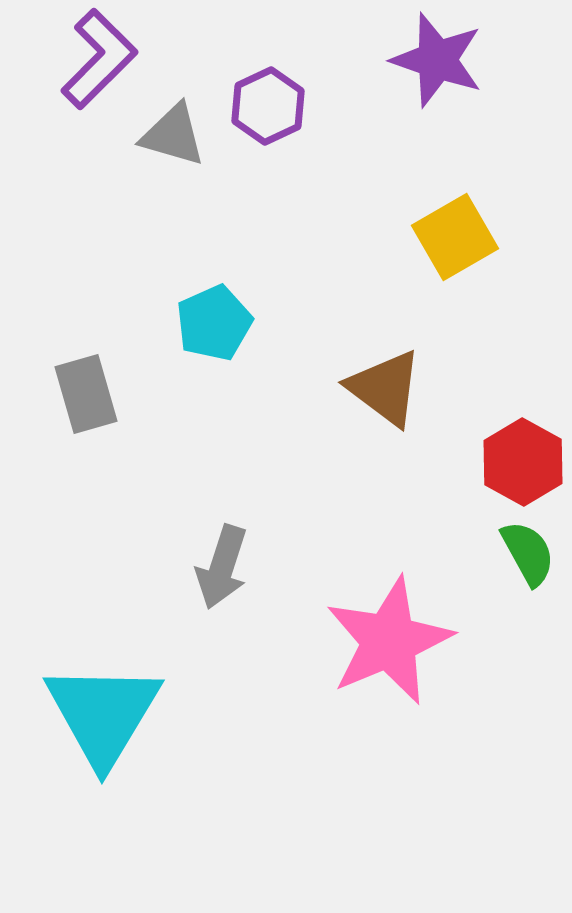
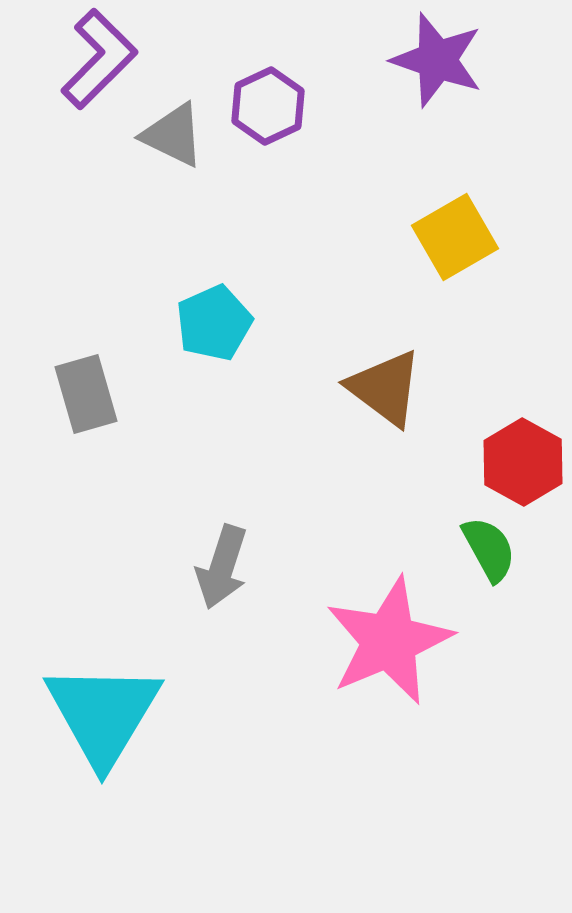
gray triangle: rotated 10 degrees clockwise
green semicircle: moved 39 px left, 4 px up
